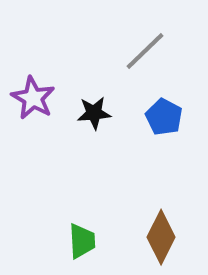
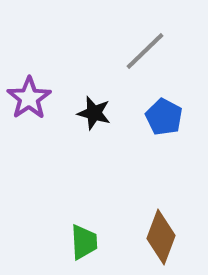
purple star: moved 4 px left; rotated 9 degrees clockwise
black star: rotated 20 degrees clockwise
brown diamond: rotated 6 degrees counterclockwise
green trapezoid: moved 2 px right, 1 px down
